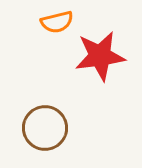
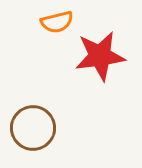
brown circle: moved 12 px left
